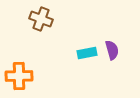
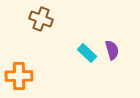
cyan rectangle: rotated 54 degrees clockwise
